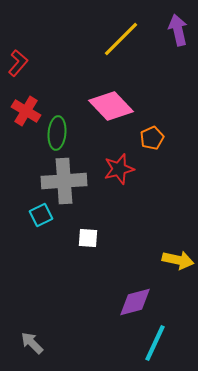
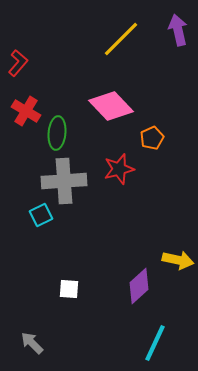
white square: moved 19 px left, 51 px down
purple diamond: moved 4 px right, 16 px up; rotated 27 degrees counterclockwise
